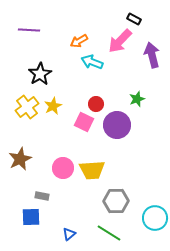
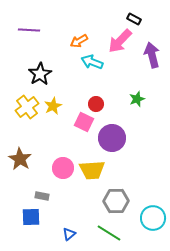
purple circle: moved 5 px left, 13 px down
brown star: rotated 15 degrees counterclockwise
cyan circle: moved 2 px left
